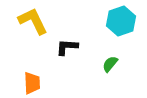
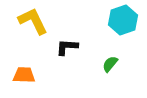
cyan hexagon: moved 2 px right, 1 px up
orange trapezoid: moved 8 px left, 8 px up; rotated 85 degrees counterclockwise
